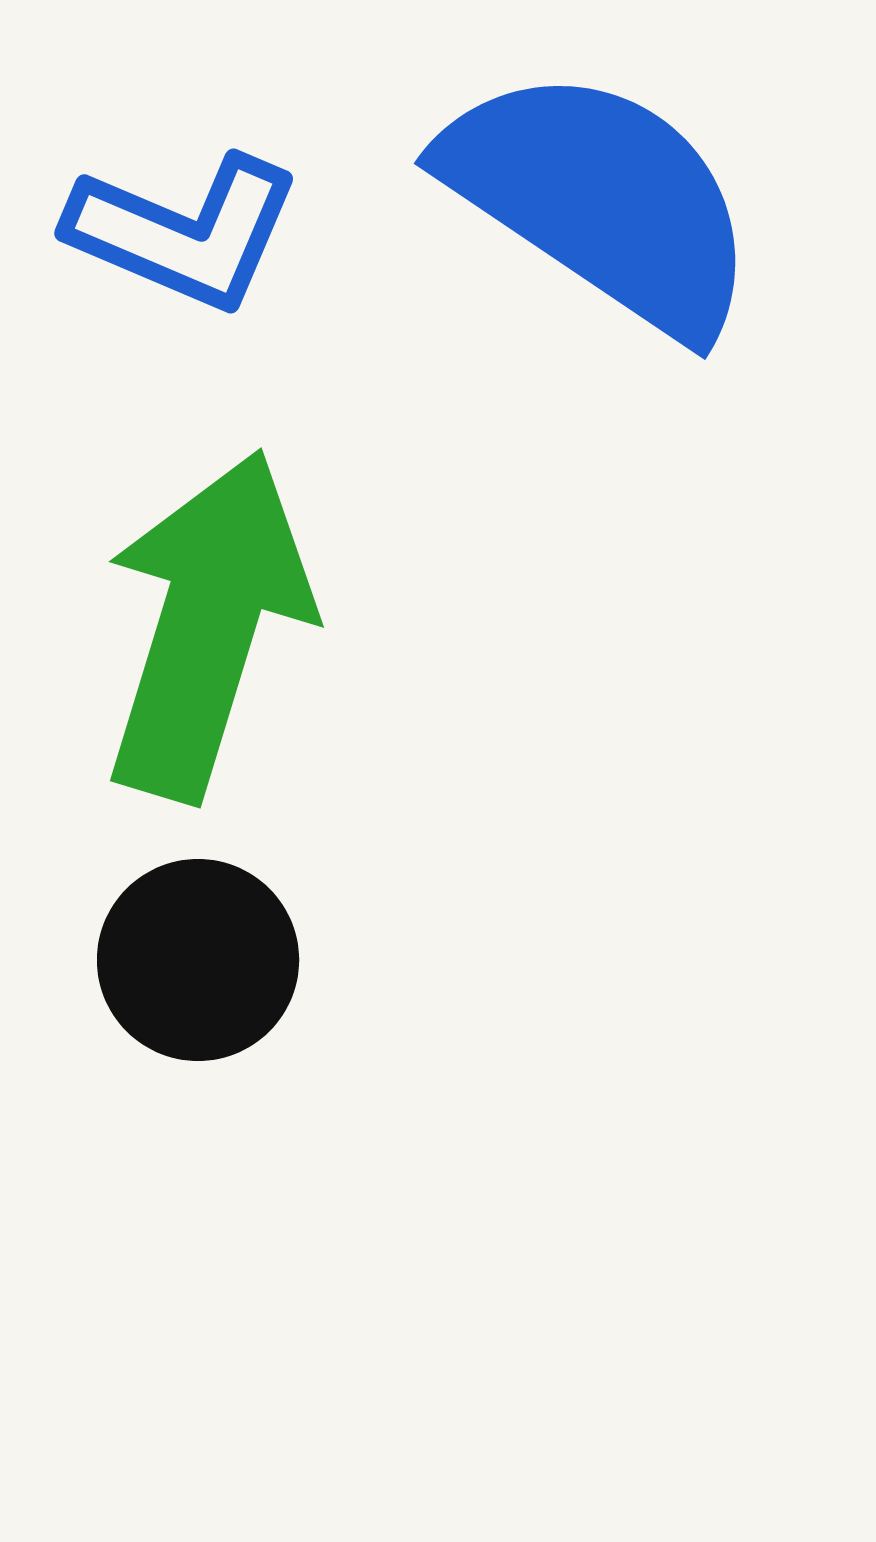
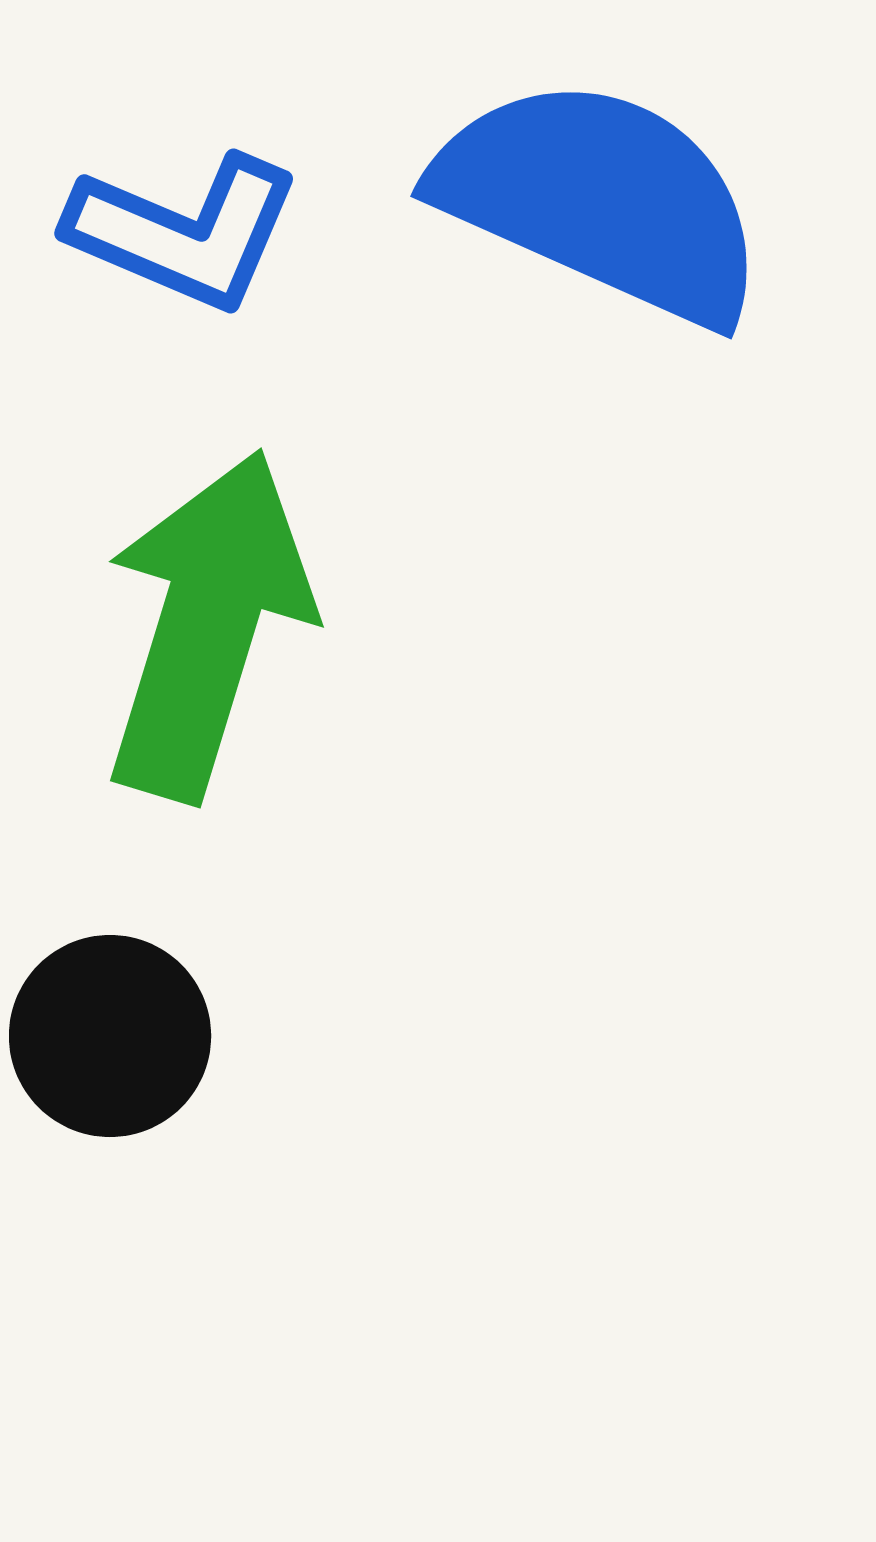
blue semicircle: rotated 10 degrees counterclockwise
black circle: moved 88 px left, 76 px down
